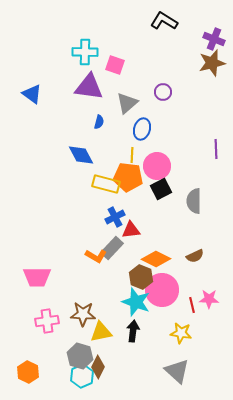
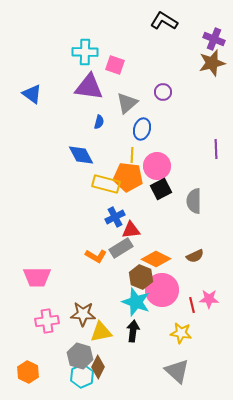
gray rectangle at (112, 248): moved 9 px right; rotated 15 degrees clockwise
